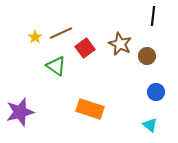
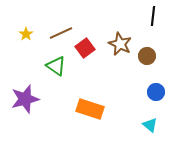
yellow star: moved 9 px left, 3 px up
purple star: moved 5 px right, 13 px up
